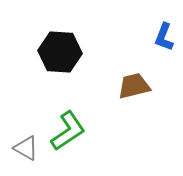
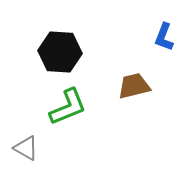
green L-shape: moved 24 px up; rotated 12 degrees clockwise
